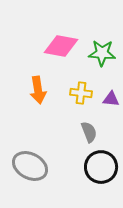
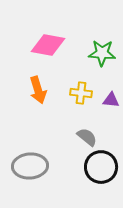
pink diamond: moved 13 px left, 1 px up
orange arrow: rotated 8 degrees counterclockwise
purple triangle: moved 1 px down
gray semicircle: moved 2 px left, 5 px down; rotated 30 degrees counterclockwise
gray ellipse: rotated 32 degrees counterclockwise
